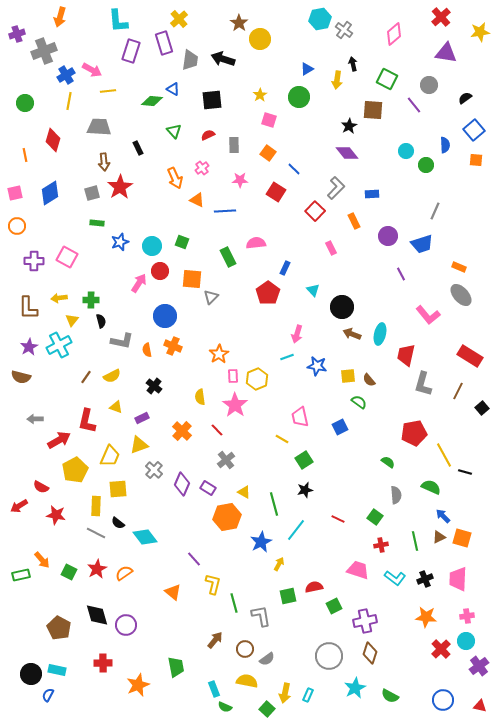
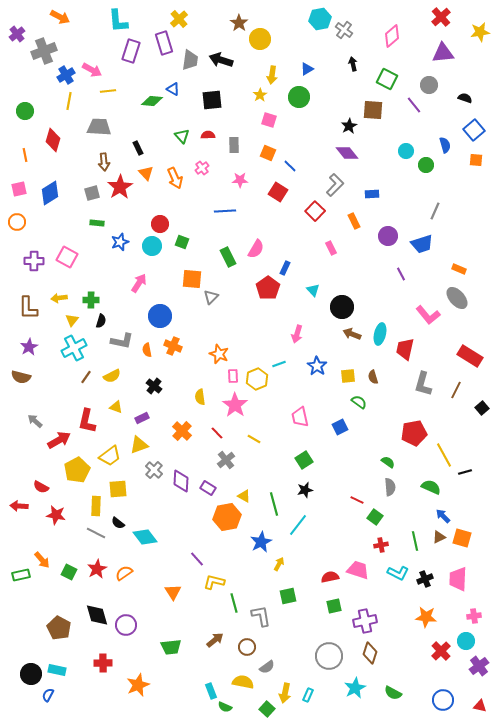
orange arrow at (60, 17): rotated 78 degrees counterclockwise
purple cross at (17, 34): rotated 21 degrees counterclockwise
pink diamond at (394, 34): moved 2 px left, 2 px down
purple triangle at (446, 53): moved 3 px left; rotated 15 degrees counterclockwise
black arrow at (223, 59): moved 2 px left, 1 px down
yellow arrow at (337, 80): moved 65 px left, 5 px up
black semicircle at (465, 98): rotated 56 degrees clockwise
green circle at (25, 103): moved 8 px down
green triangle at (174, 131): moved 8 px right, 5 px down
red semicircle at (208, 135): rotated 24 degrees clockwise
blue semicircle at (445, 145): rotated 14 degrees counterclockwise
orange square at (268, 153): rotated 14 degrees counterclockwise
blue line at (294, 169): moved 4 px left, 3 px up
gray L-shape at (336, 188): moved 1 px left, 3 px up
red square at (276, 192): moved 2 px right
pink square at (15, 193): moved 4 px right, 4 px up
orange triangle at (197, 200): moved 51 px left, 27 px up; rotated 21 degrees clockwise
orange circle at (17, 226): moved 4 px up
pink semicircle at (256, 243): moved 6 px down; rotated 126 degrees clockwise
orange rectangle at (459, 267): moved 2 px down
red circle at (160, 271): moved 47 px up
red pentagon at (268, 293): moved 5 px up
gray ellipse at (461, 295): moved 4 px left, 3 px down
blue circle at (165, 316): moved 5 px left
black semicircle at (101, 321): rotated 32 degrees clockwise
cyan cross at (59, 345): moved 15 px right, 3 px down
orange star at (219, 354): rotated 18 degrees counterclockwise
red trapezoid at (406, 355): moved 1 px left, 6 px up
cyan line at (287, 357): moved 8 px left, 7 px down
blue star at (317, 366): rotated 24 degrees clockwise
brown semicircle at (369, 380): moved 4 px right, 3 px up; rotated 24 degrees clockwise
brown line at (458, 391): moved 2 px left, 1 px up
gray arrow at (35, 419): moved 2 px down; rotated 42 degrees clockwise
red line at (217, 430): moved 3 px down
yellow line at (282, 439): moved 28 px left
yellow trapezoid at (110, 456): rotated 30 degrees clockwise
yellow pentagon at (75, 470): moved 2 px right
black line at (465, 472): rotated 32 degrees counterclockwise
purple diamond at (182, 484): moved 1 px left, 3 px up; rotated 20 degrees counterclockwise
yellow triangle at (244, 492): moved 4 px down
gray semicircle at (396, 495): moved 6 px left, 8 px up
red arrow at (19, 506): rotated 36 degrees clockwise
red line at (338, 519): moved 19 px right, 19 px up
cyan line at (296, 530): moved 2 px right, 5 px up
purple line at (194, 559): moved 3 px right
cyan L-shape at (395, 578): moved 3 px right, 5 px up; rotated 10 degrees counterclockwise
yellow L-shape at (213, 584): moved 1 px right, 2 px up; rotated 90 degrees counterclockwise
red semicircle at (314, 587): moved 16 px right, 10 px up
orange triangle at (173, 592): rotated 18 degrees clockwise
green square at (334, 606): rotated 14 degrees clockwise
pink cross at (467, 616): moved 7 px right
brown arrow at (215, 640): rotated 12 degrees clockwise
brown circle at (245, 649): moved 2 px right, 2 px up
red cross at (441, 649): moved 2 px down
gray semicircle at (267, 659): moved 8 px down
green trapezoid at (176, 667): moved 5 px left, 20 px up; rotated 95 degrees clockwise
yellow semicircle at (247, 681): moved 4 px left, 1 px down
cyan rectangle at (214, 689): moved 3 px left, 2 px down
green semicircle at (390, 696): moved 3 px right, 3 px up
